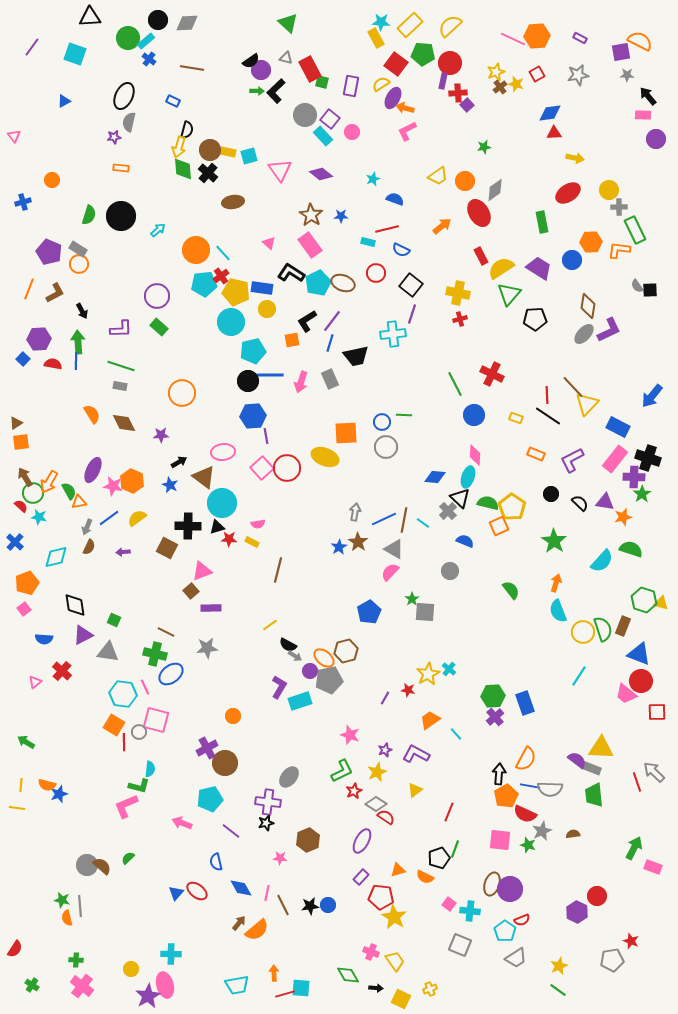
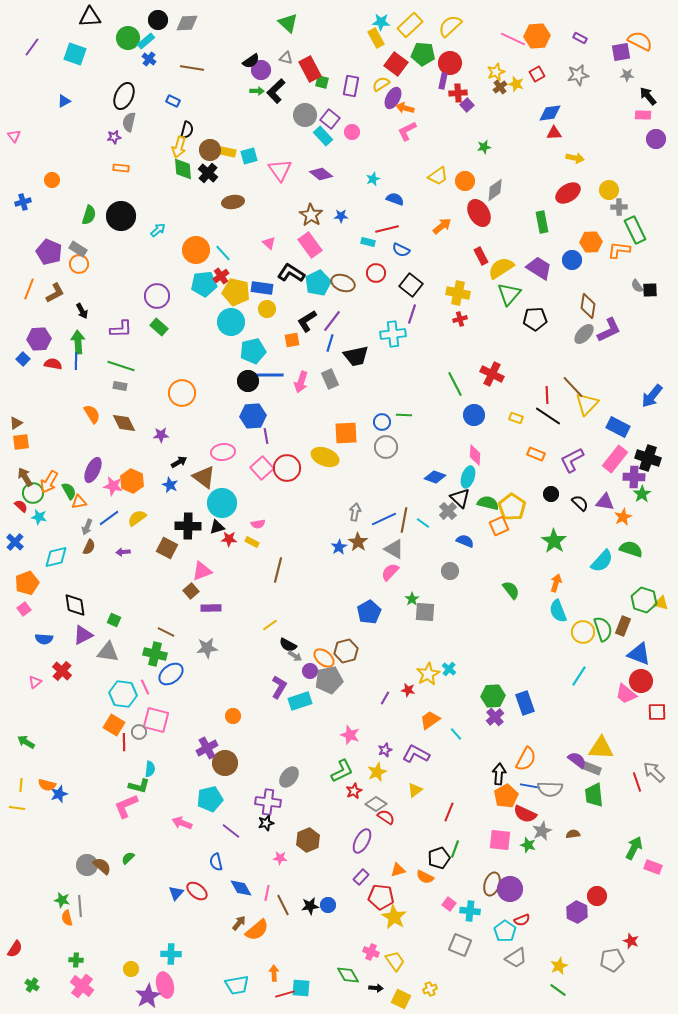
blue diamond at (435, 477): rotated 15 degrees clockwise
orange star at (623, 517): rotated 12 degrees counterclockwise
